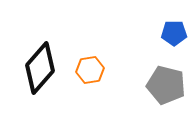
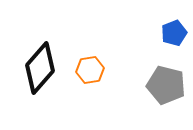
blue pentagon: rotated 20 degrees counterclockwise
